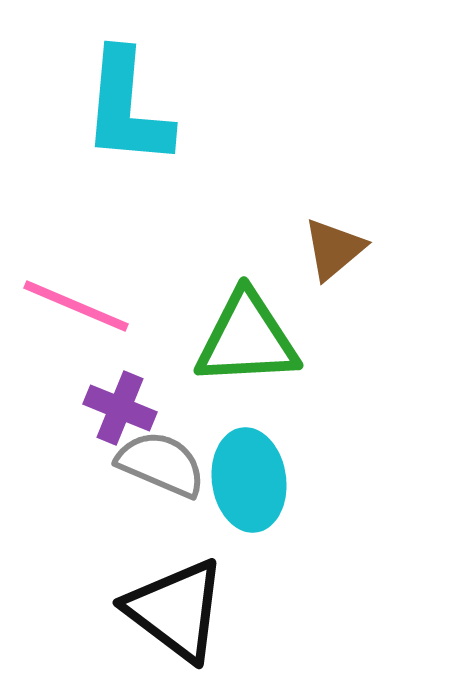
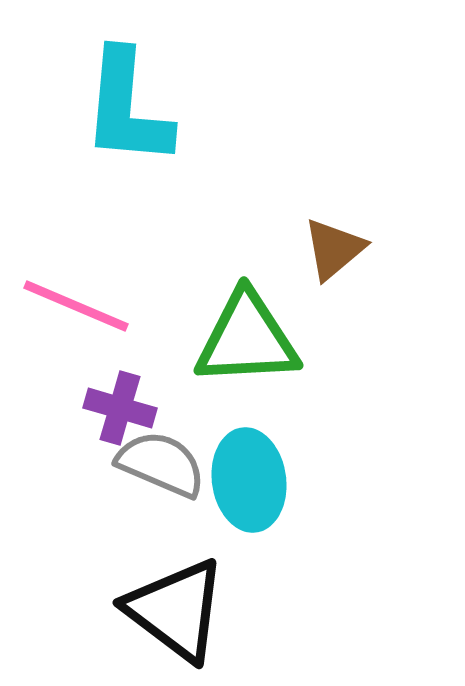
purple cross: rotated 6 degrees counterclockwise
